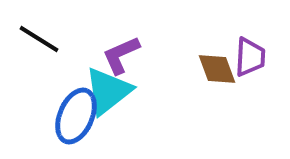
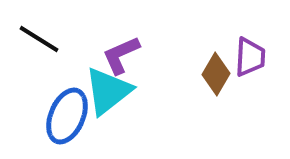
brown diamond: moved 1 px left, 5 px down; rotated 51 degrees clockwise
blue ellipse: moved 9 px left
